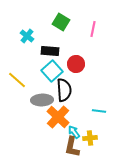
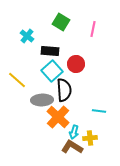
cyan arrow: rotated 128 degrees counterclockwise
brown L-shape: rotated 110 degrees clockwise
